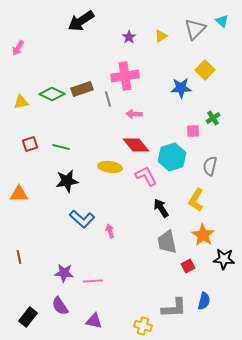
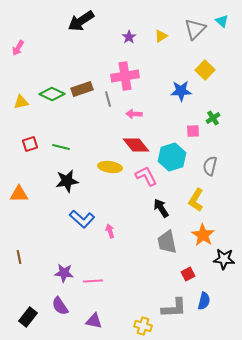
blue star at (181, 88): moved 3 px down
red square at (188, 266): moved 8 px down
